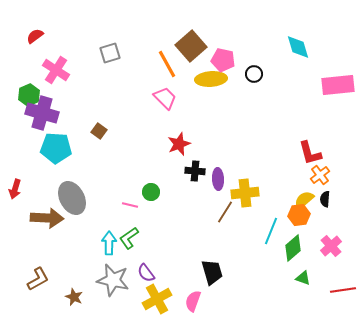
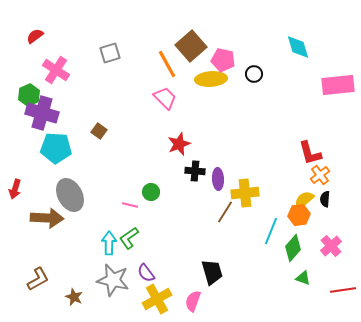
gray ellipse at (72, 198): moved 2 px left, 3 px up
green diamond at (293, 248): rotated 8 degrees counterclockwise
